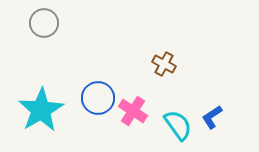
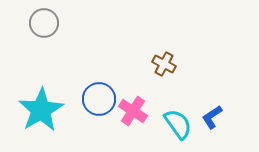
blue circle: moved 1 px right, 1 px down
cyan semicircle: moved 1 px up
